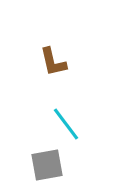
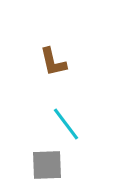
gray square: rotated 8 degrees clockwise
